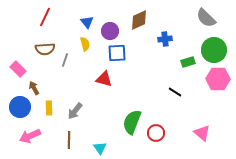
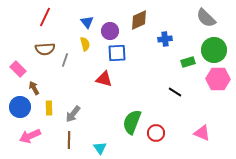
gray arrow: moved 2 px left, 3 px down
pink triangle: rotated 18 degrees counterclockwise
